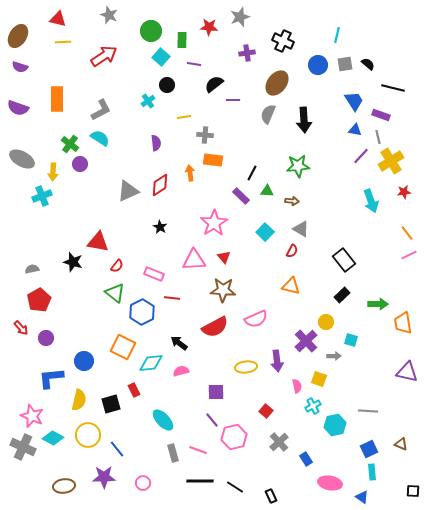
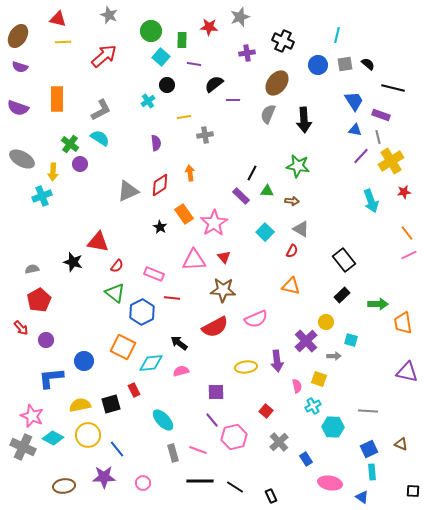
red arrow at (104, 56): rotated 8 degrees counterclockwise
gray cross at (205, 135): rotated 14 degrees counterclockwise
orange rectangle at (213, 160): moved 29 px left, 54 px down; rotated 48 degrees clockwise
green star at (298, 166): rotated 15 degrees clockwise
purple circle at (46, 338): moved 2 px down
yellow semicircle at (79, 400): moved 1 px right, 5 px down; rotated 115 degrees counterclockwise
cyan hexagon at (335, 425): moved 2 px left, 2 px down; rotated 15 degrees clockwise
